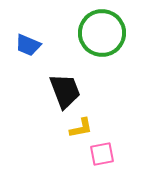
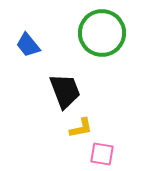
blue trapezoid: rotated 28 degrees clockwise
pink square: rotated 20 degrees clockwise
